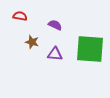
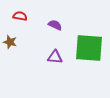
brown star: moved 22 px left
green square: moved 1 px left, 1 px up
purple triangle: moved 3 px down
